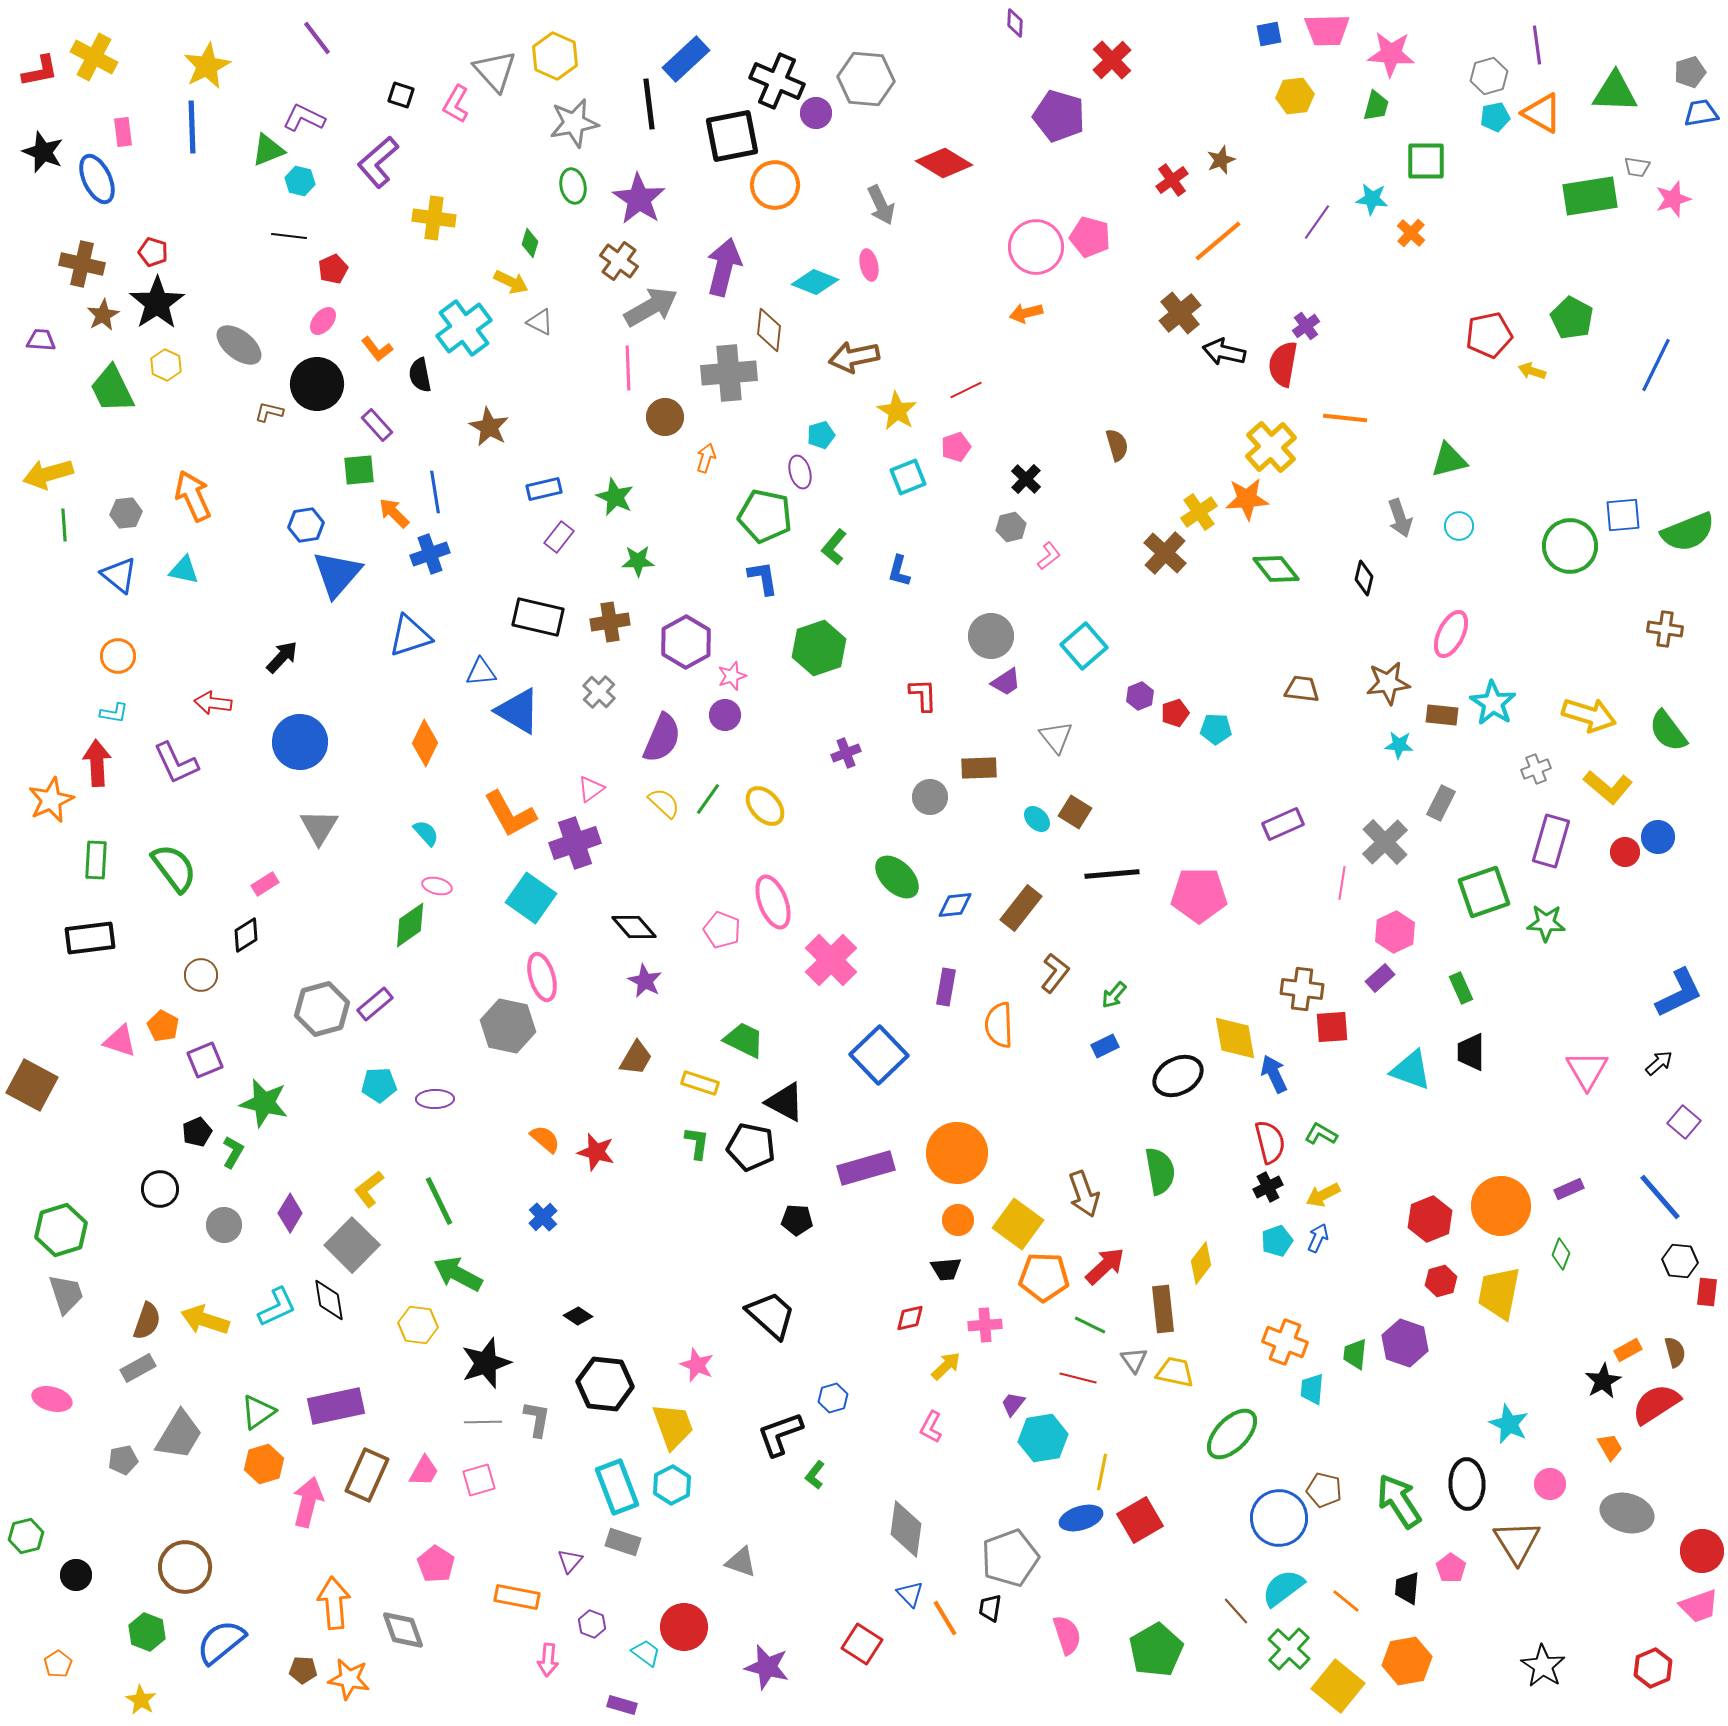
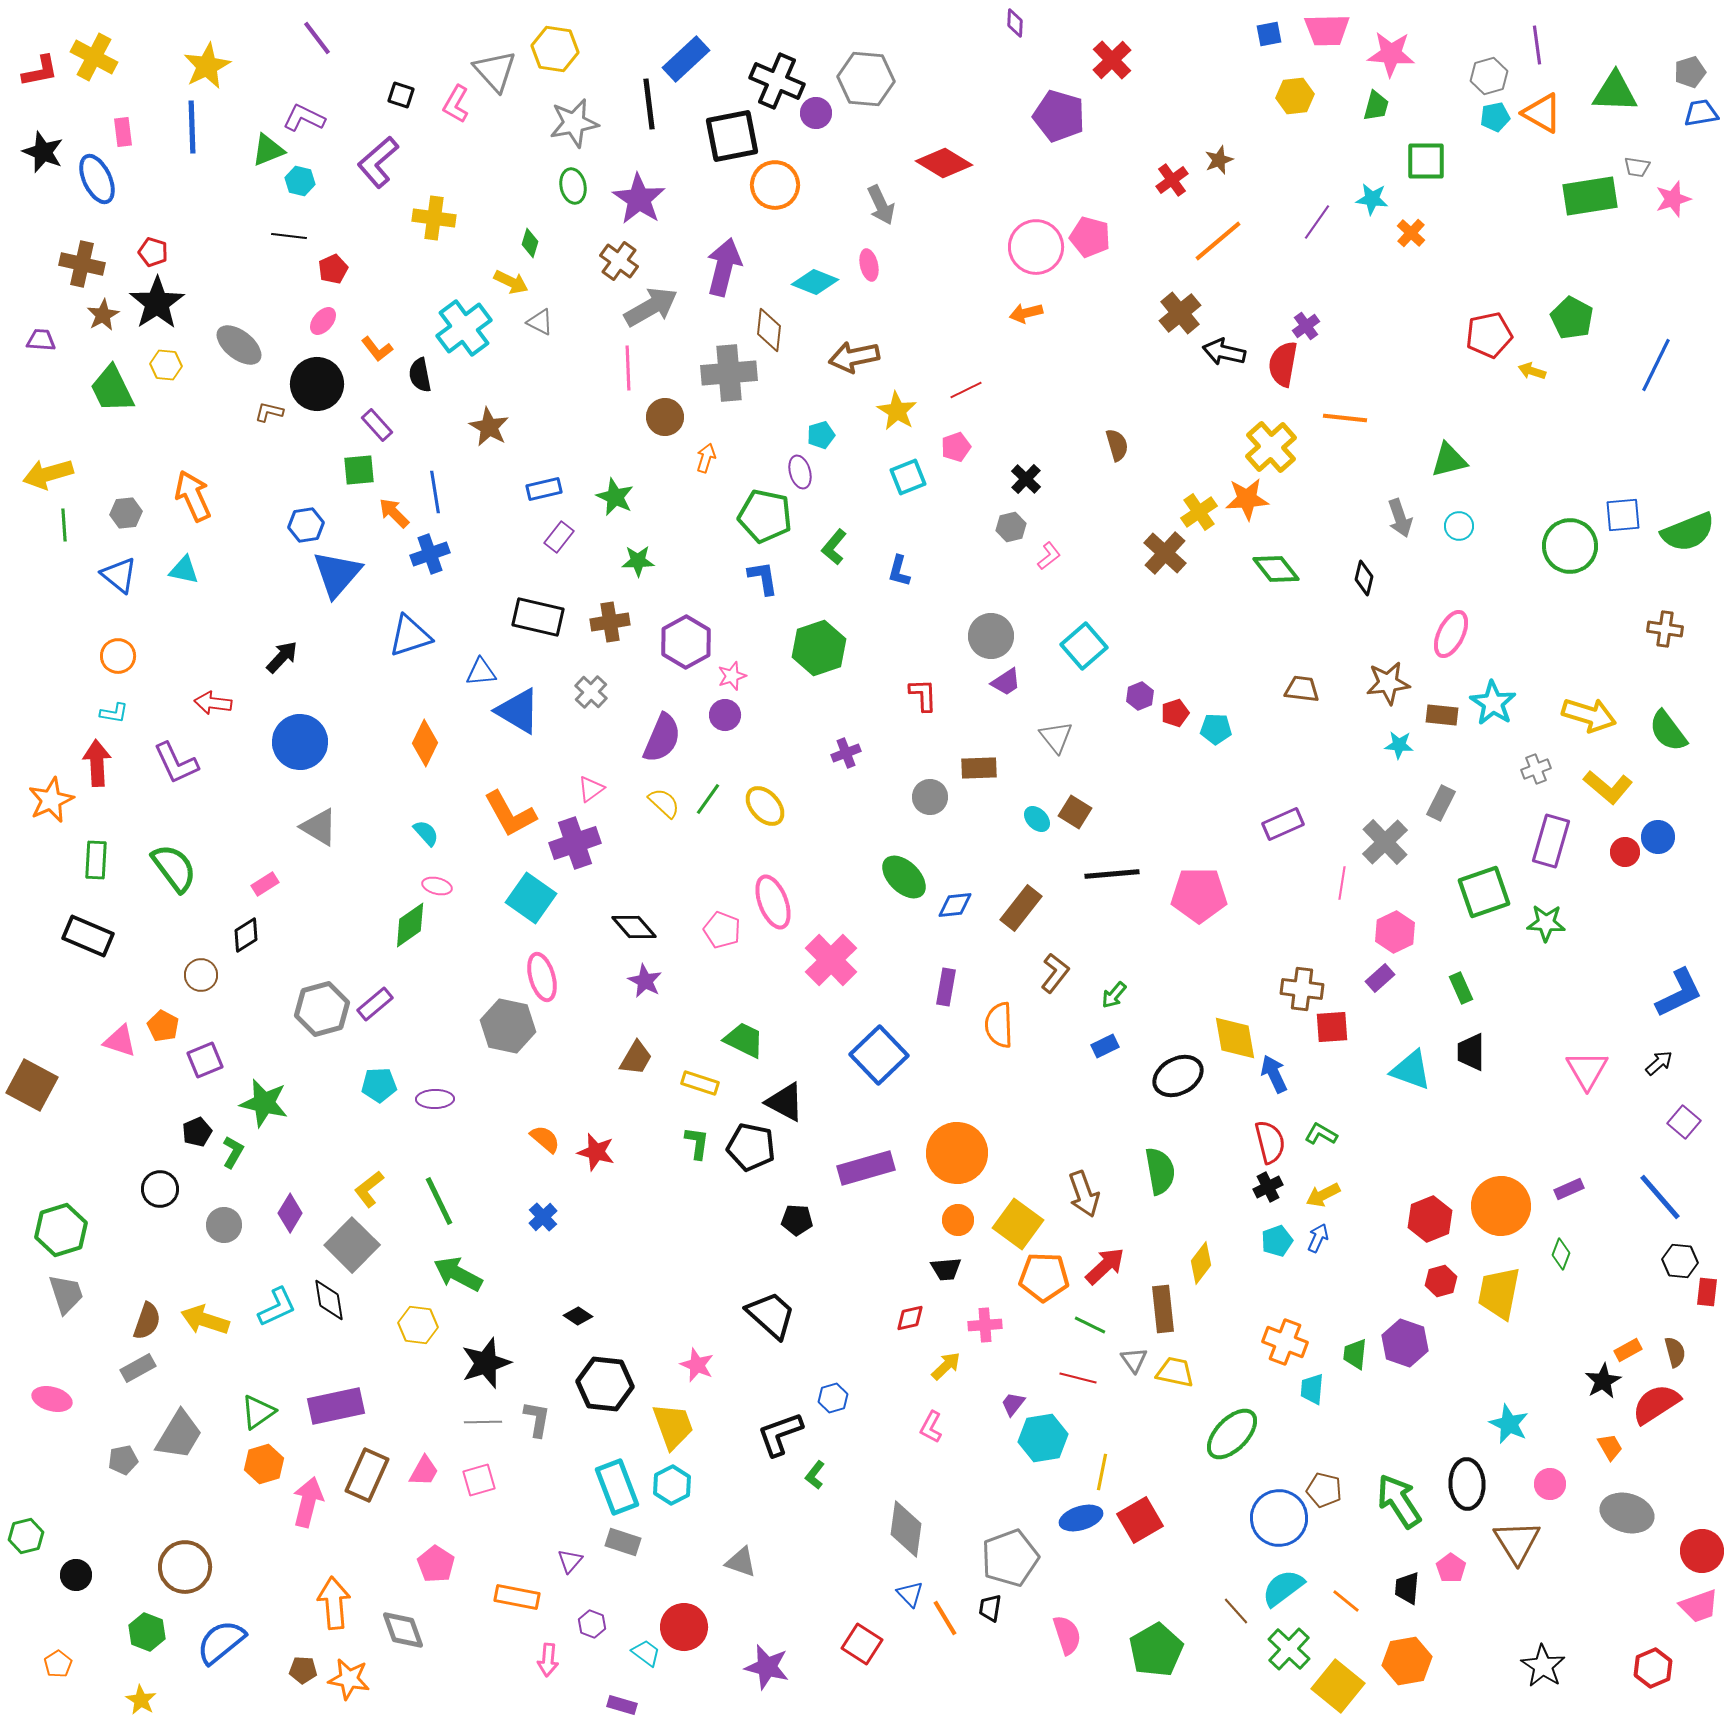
yellow hexagon at (555, 56): moved 7 px up; rotated 15 degrees counterclockwise
brown star at (1221, 160): moved 2 px left
yellow hexagon at (166, 365): rotated 20 degrees counterclockwise
gray cross at (599, 692): moved 8 px left
gray triangle at (319, 827): rotated 30 degrees counterclockwise
green ellipse at (897, 877): moved 7 px right
black rectangle at (90, 938): moved 2 px left, 2 px up; rotated 30 degrees clockwise
